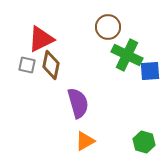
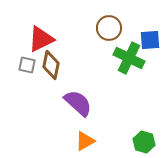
brown circle: moved 1 px right, 1 px down
green cross: moved 2 px right, 3 px down
blue square: moved 31 px up
purple semicircle: rotated 32 degrees counterclockwise
